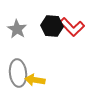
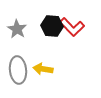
gray ellipse: moved 3 px up
yellow arrow: moved 8 px right, 11 px up
